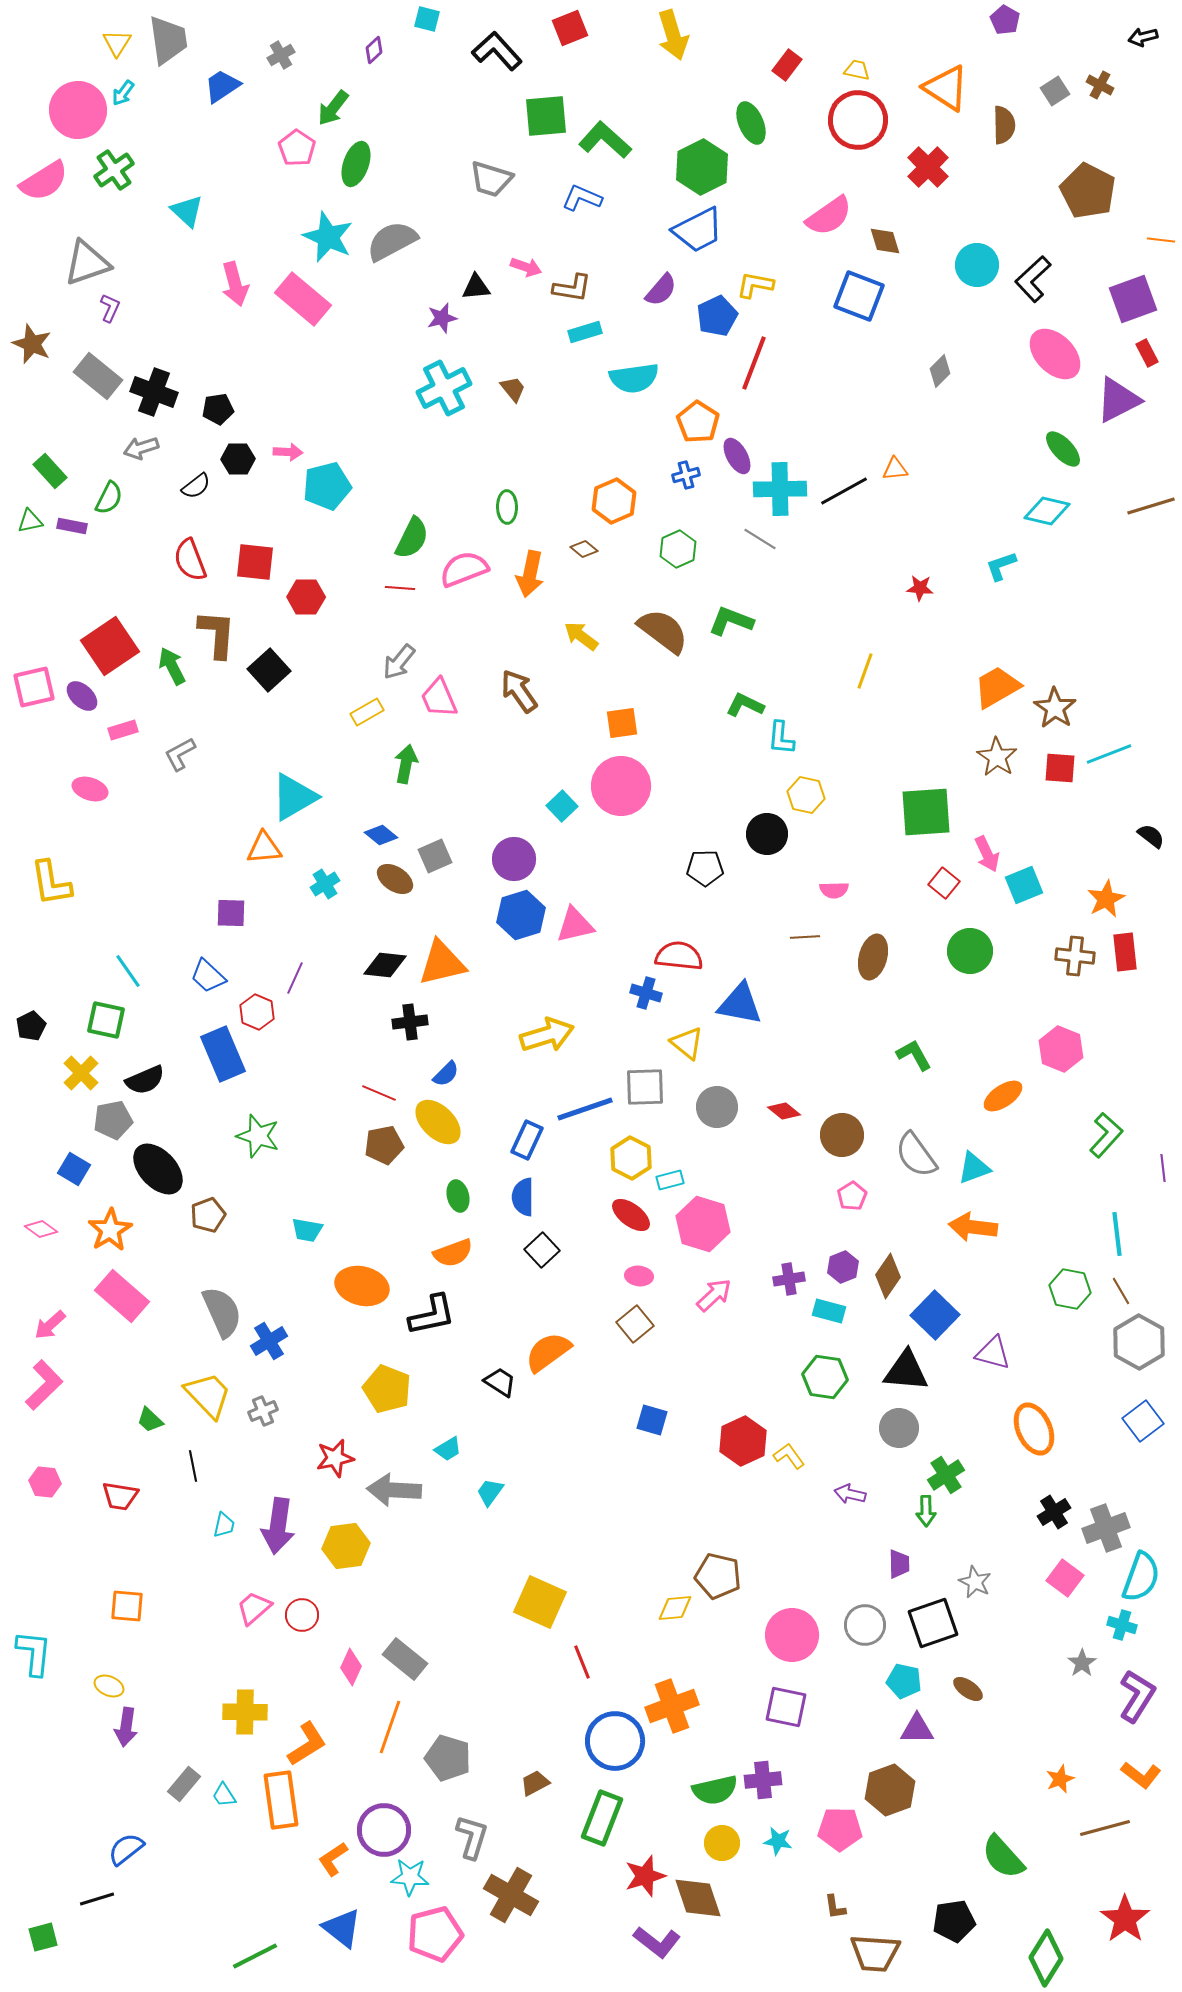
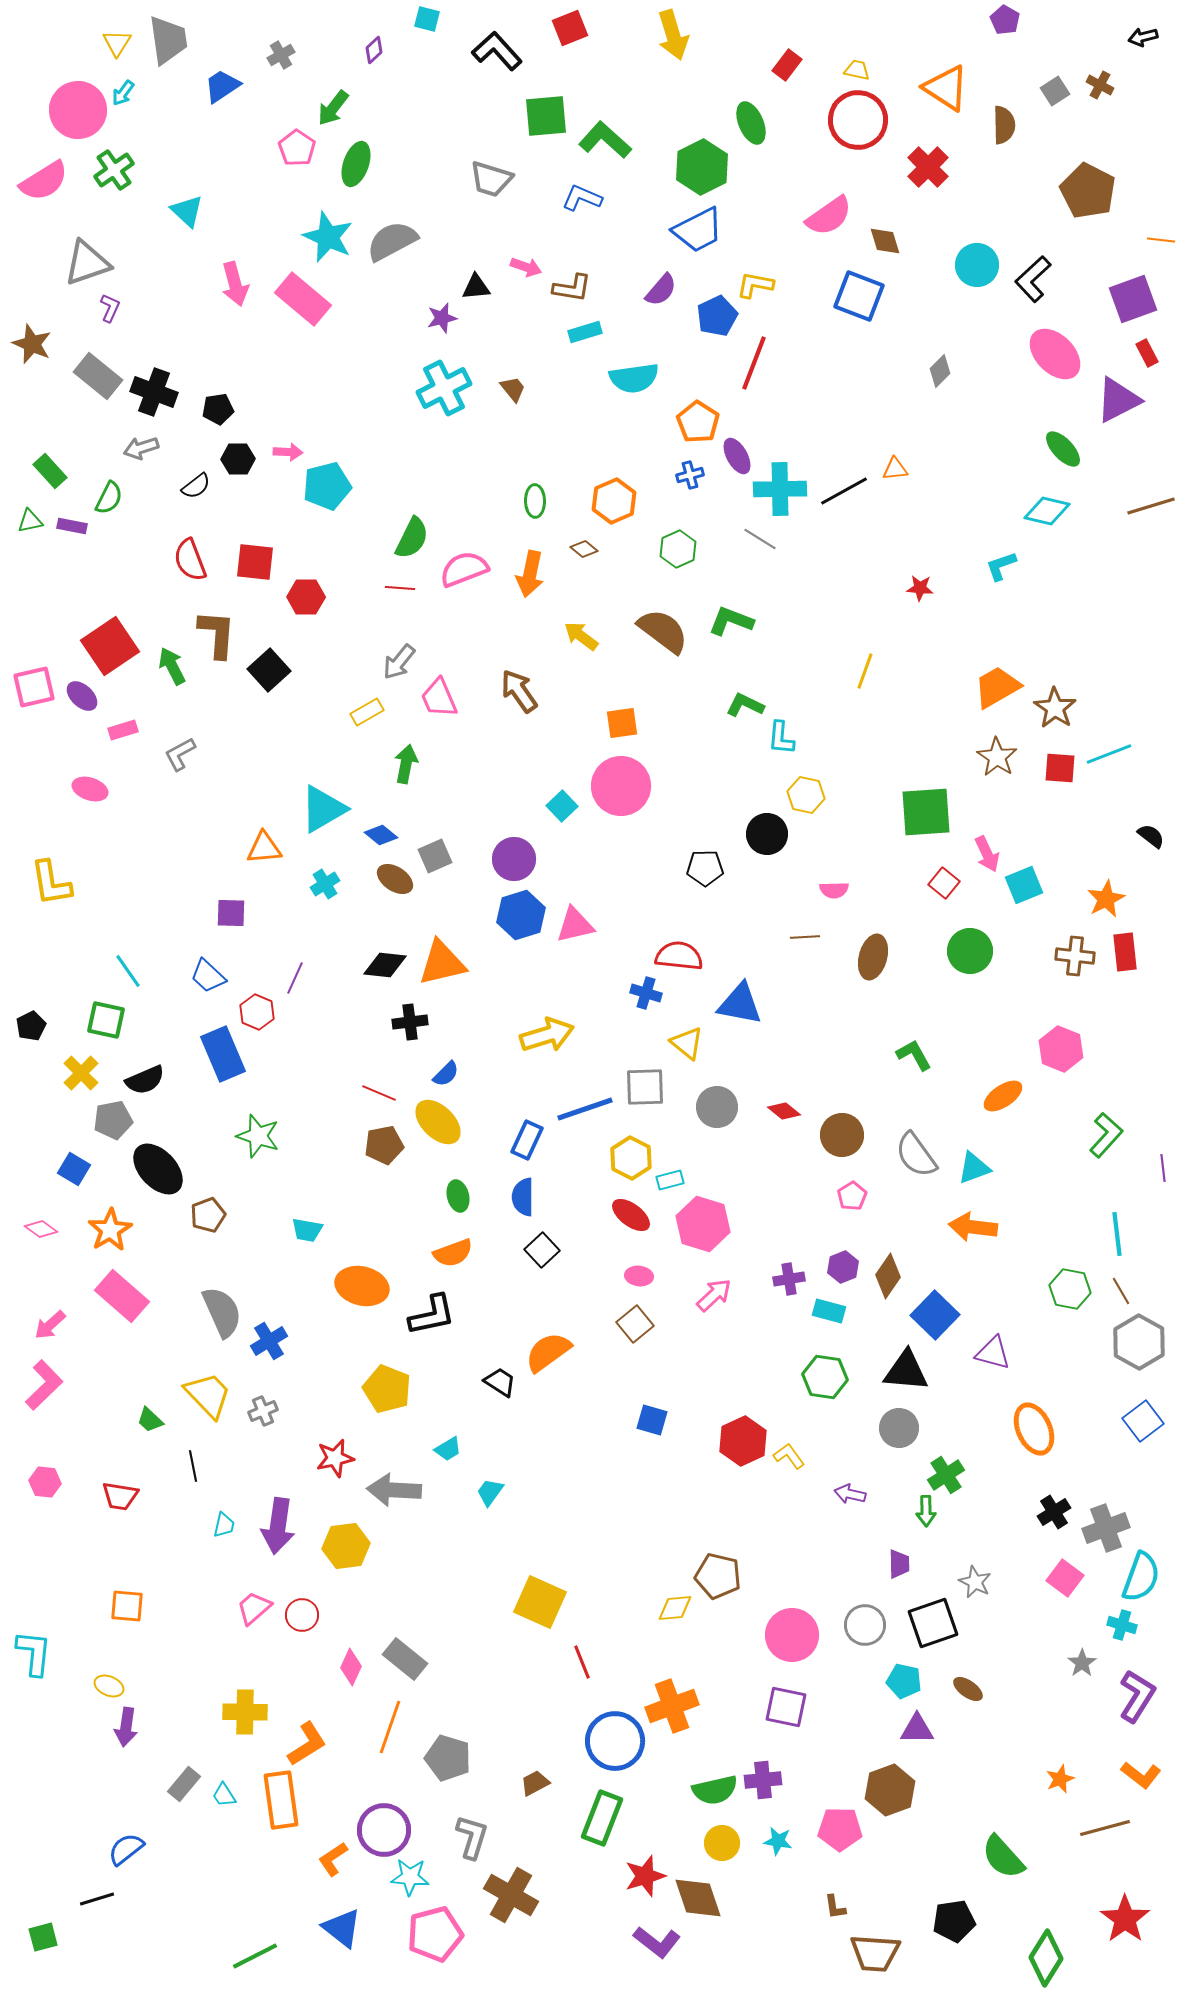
blue cross at (686, 475): moved 4 px right
green ellipse at (507, 507): moved 28 px right, 6 px up
cyan triangle at (294, 797): moved 29 px right, 12 px down
